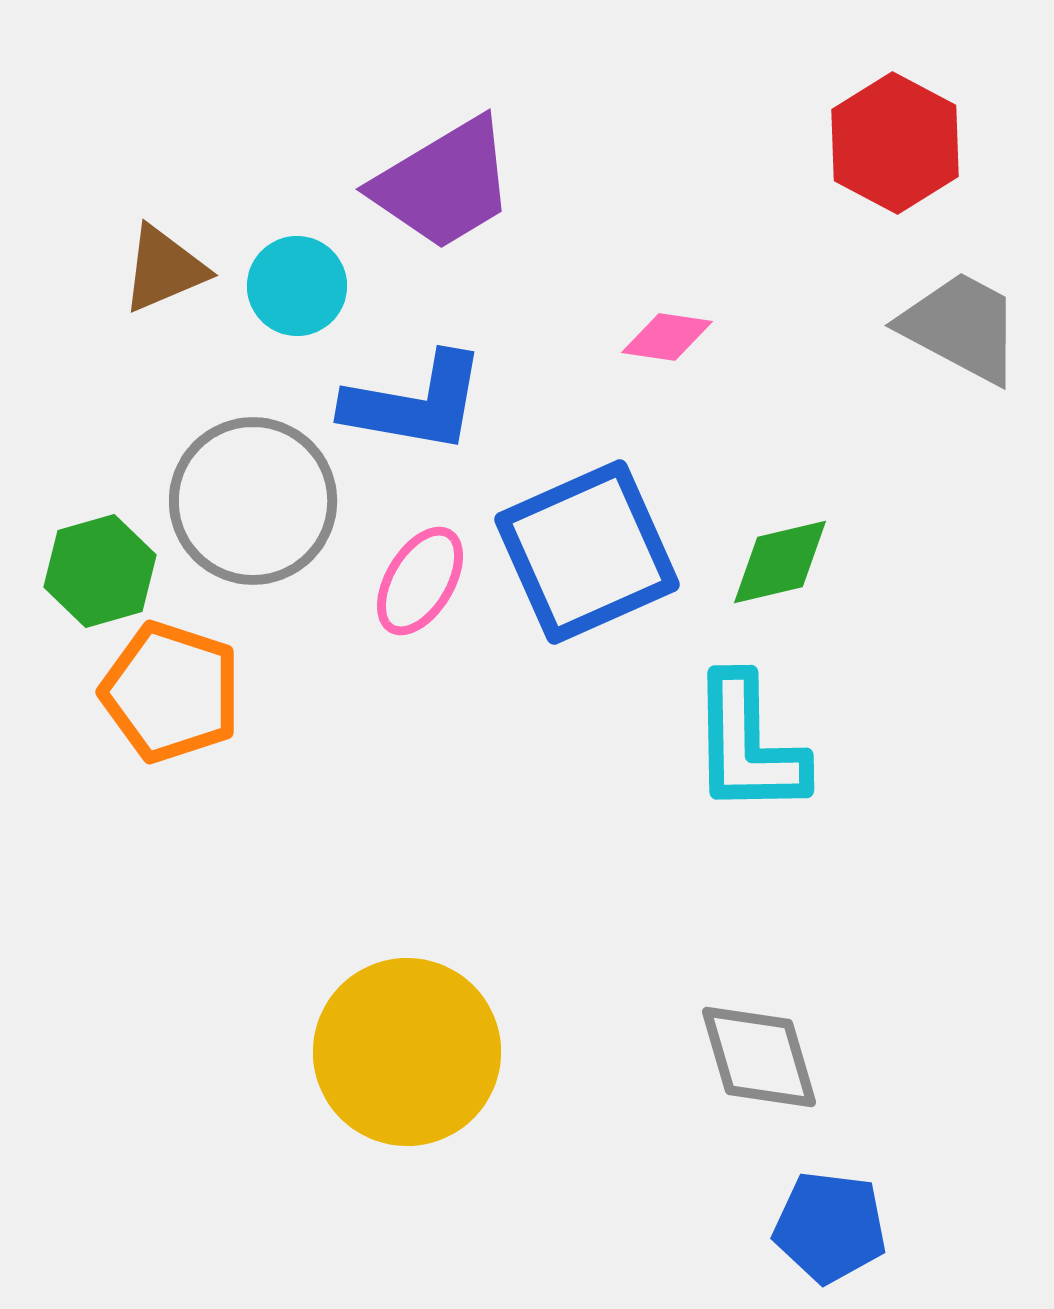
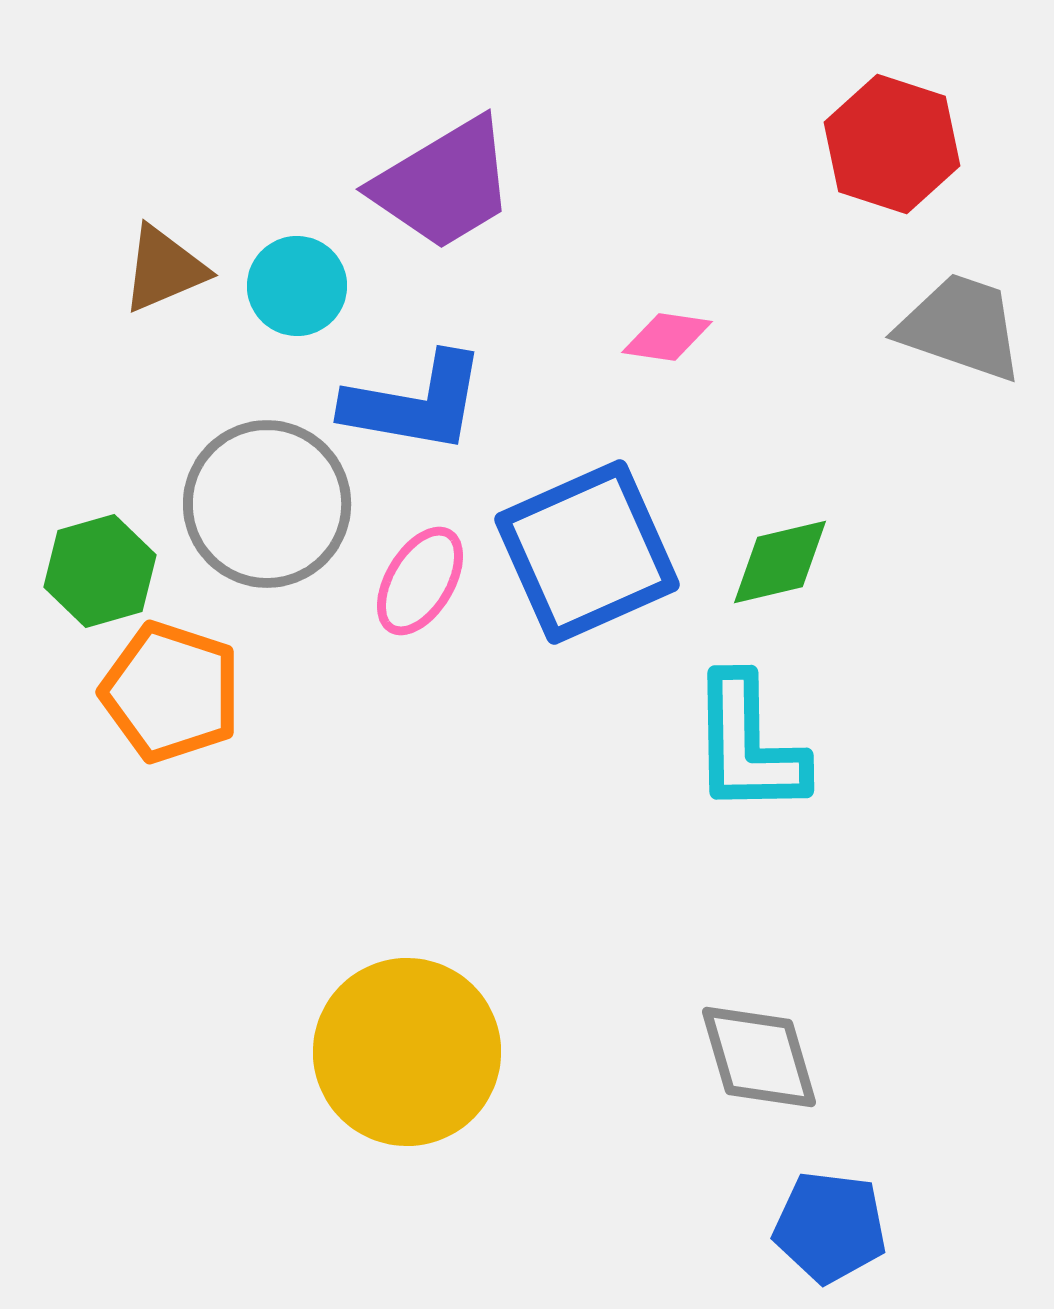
red hexagon: moved 3 px left, 1 px down; rotated 10 degrees counterclockwise
gray trapezoid: rotated 9 degrees counterclockwise
gray circle: moved 14 px right, 3 px down
